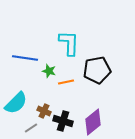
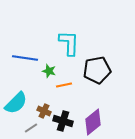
orange line: moved 2 px left, 3 px down
